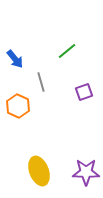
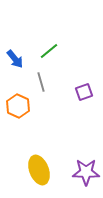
green line: moved 18 px left
yellow ellipse: moved 1 px up
